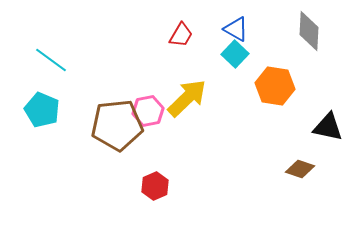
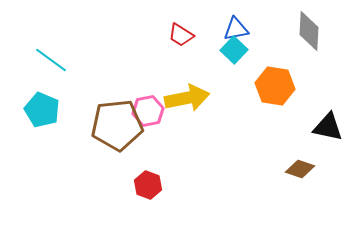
blue triangle: rotated 40 degrees counterclockwise
red trapezoid: rotated 92 degrees clockwise
cyan square: moved 1 px left, 4 px up
yellow arrow: rotated 33 degrees clockwise
red hexagon: moved 7 px left, 1 px up; rotated 16 degrees counterclockwise
